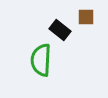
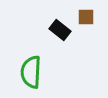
green semicircle: moved 10 px left, 12 px down
